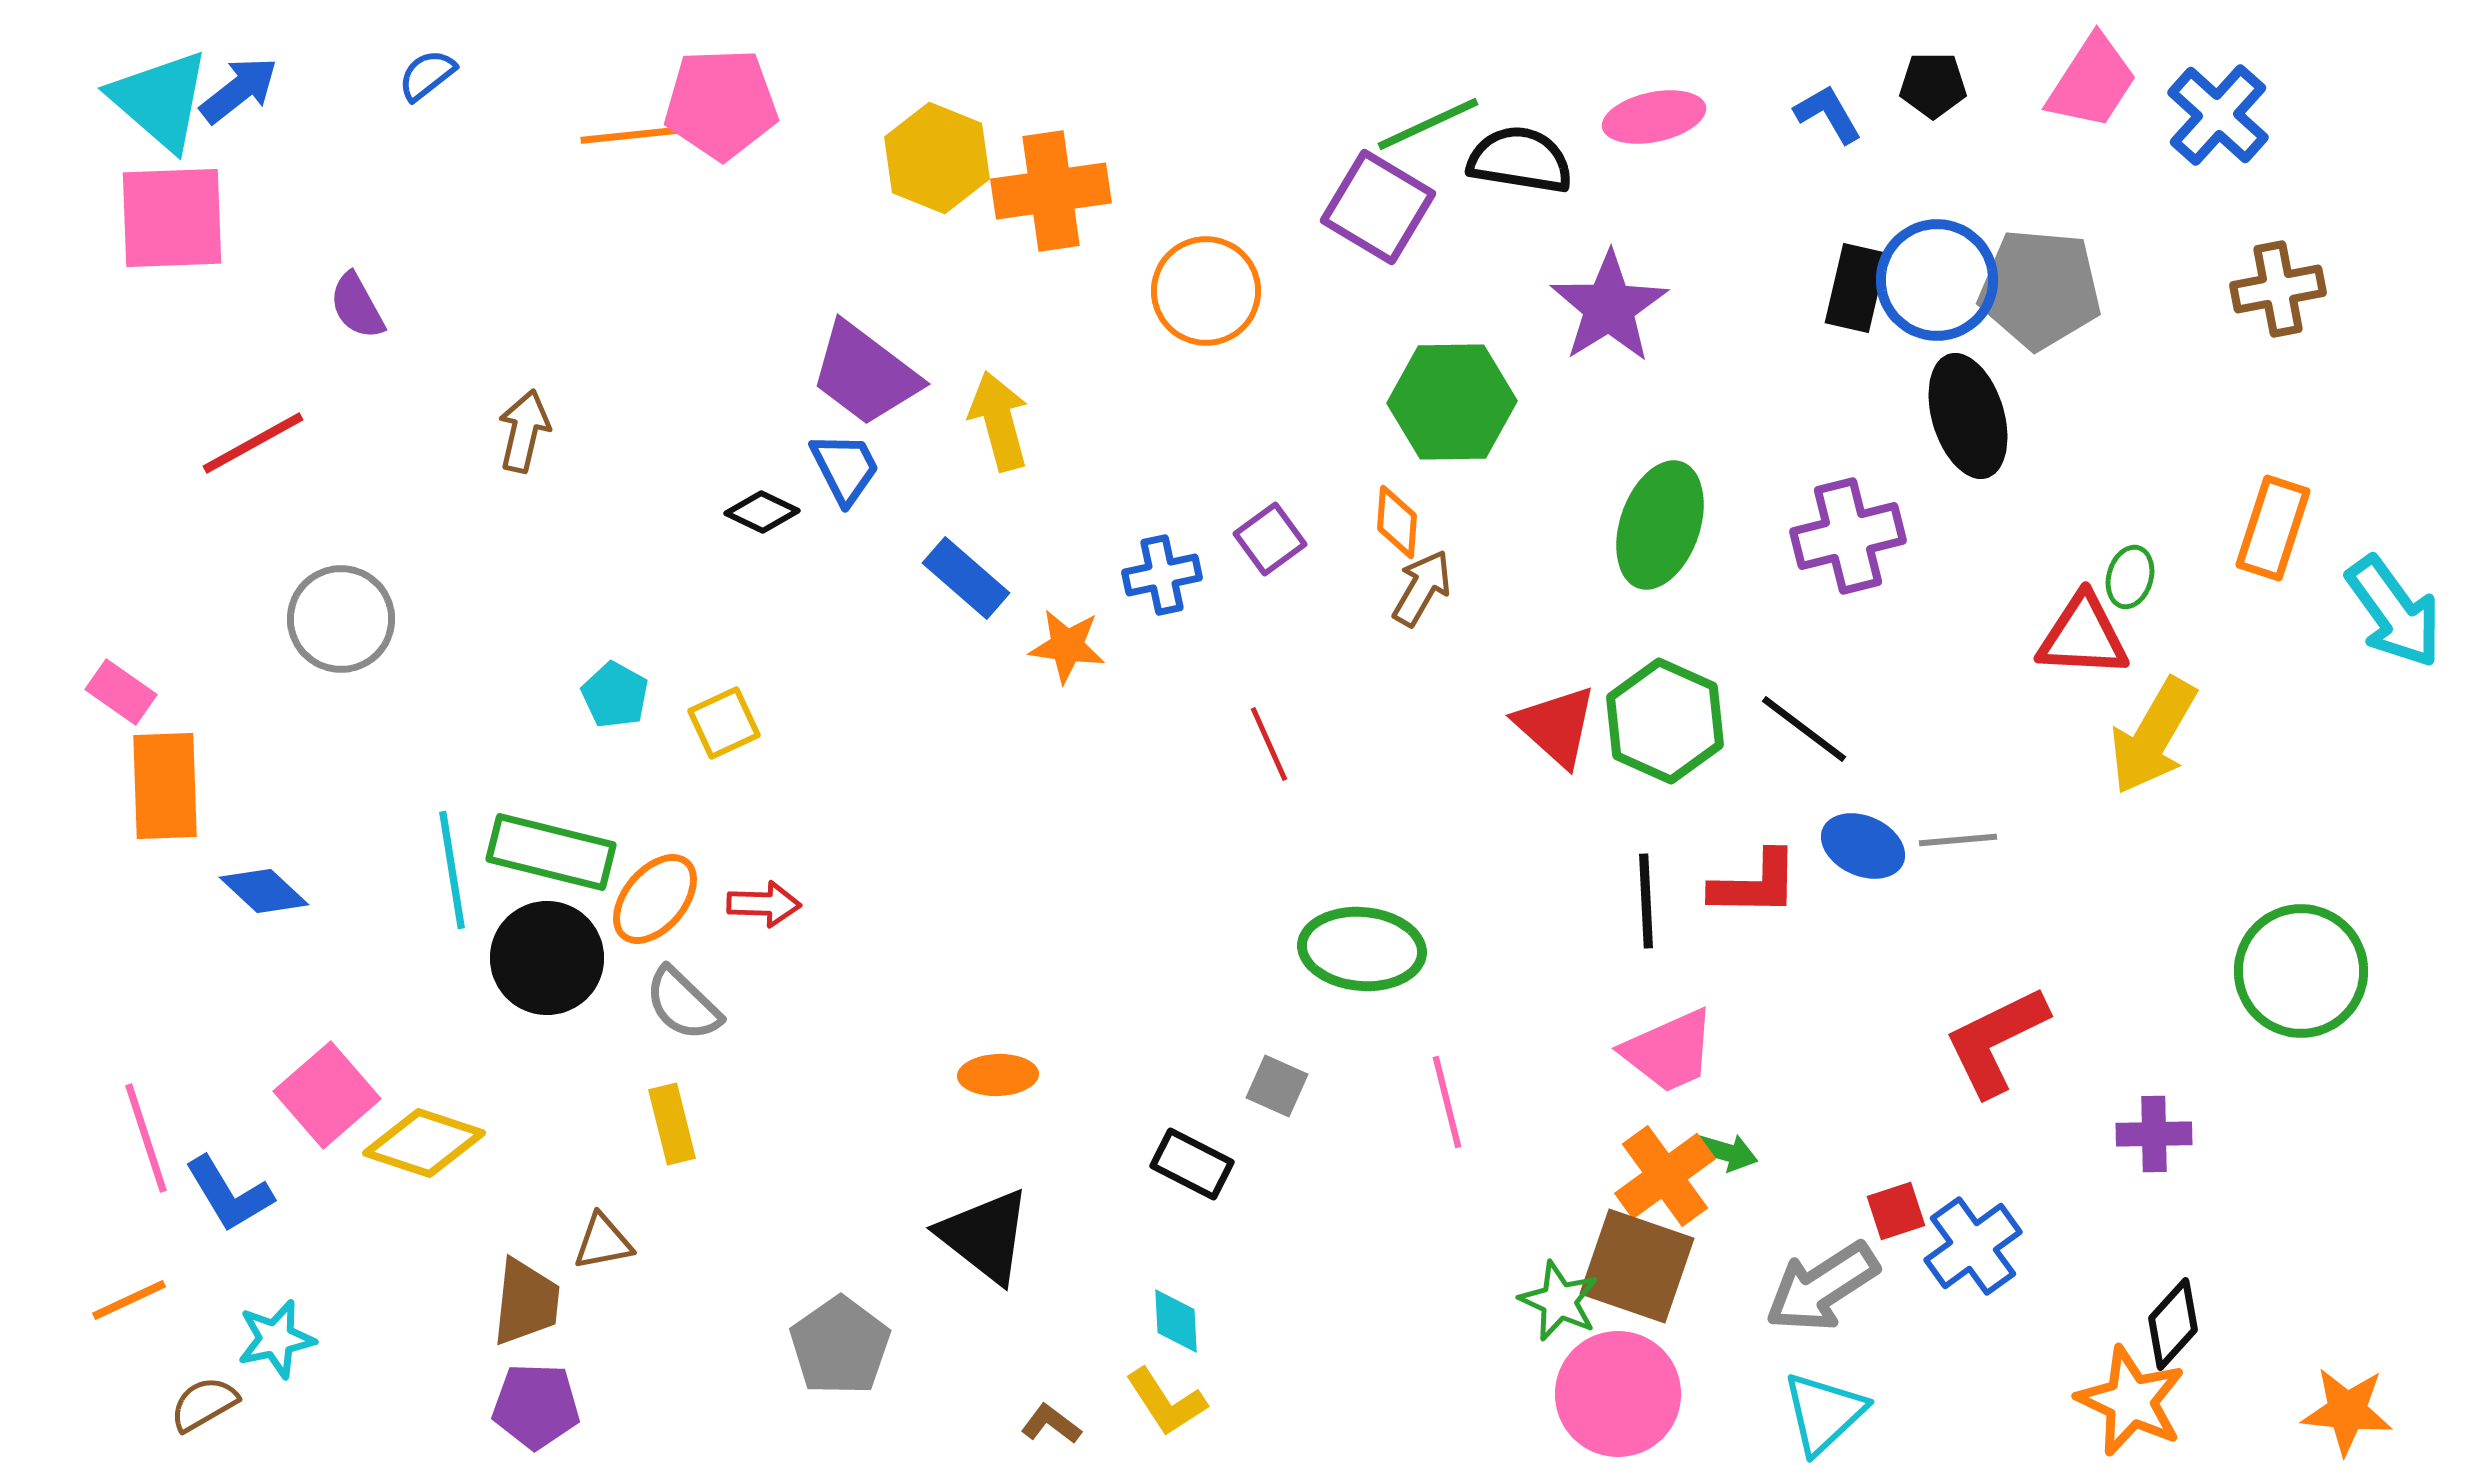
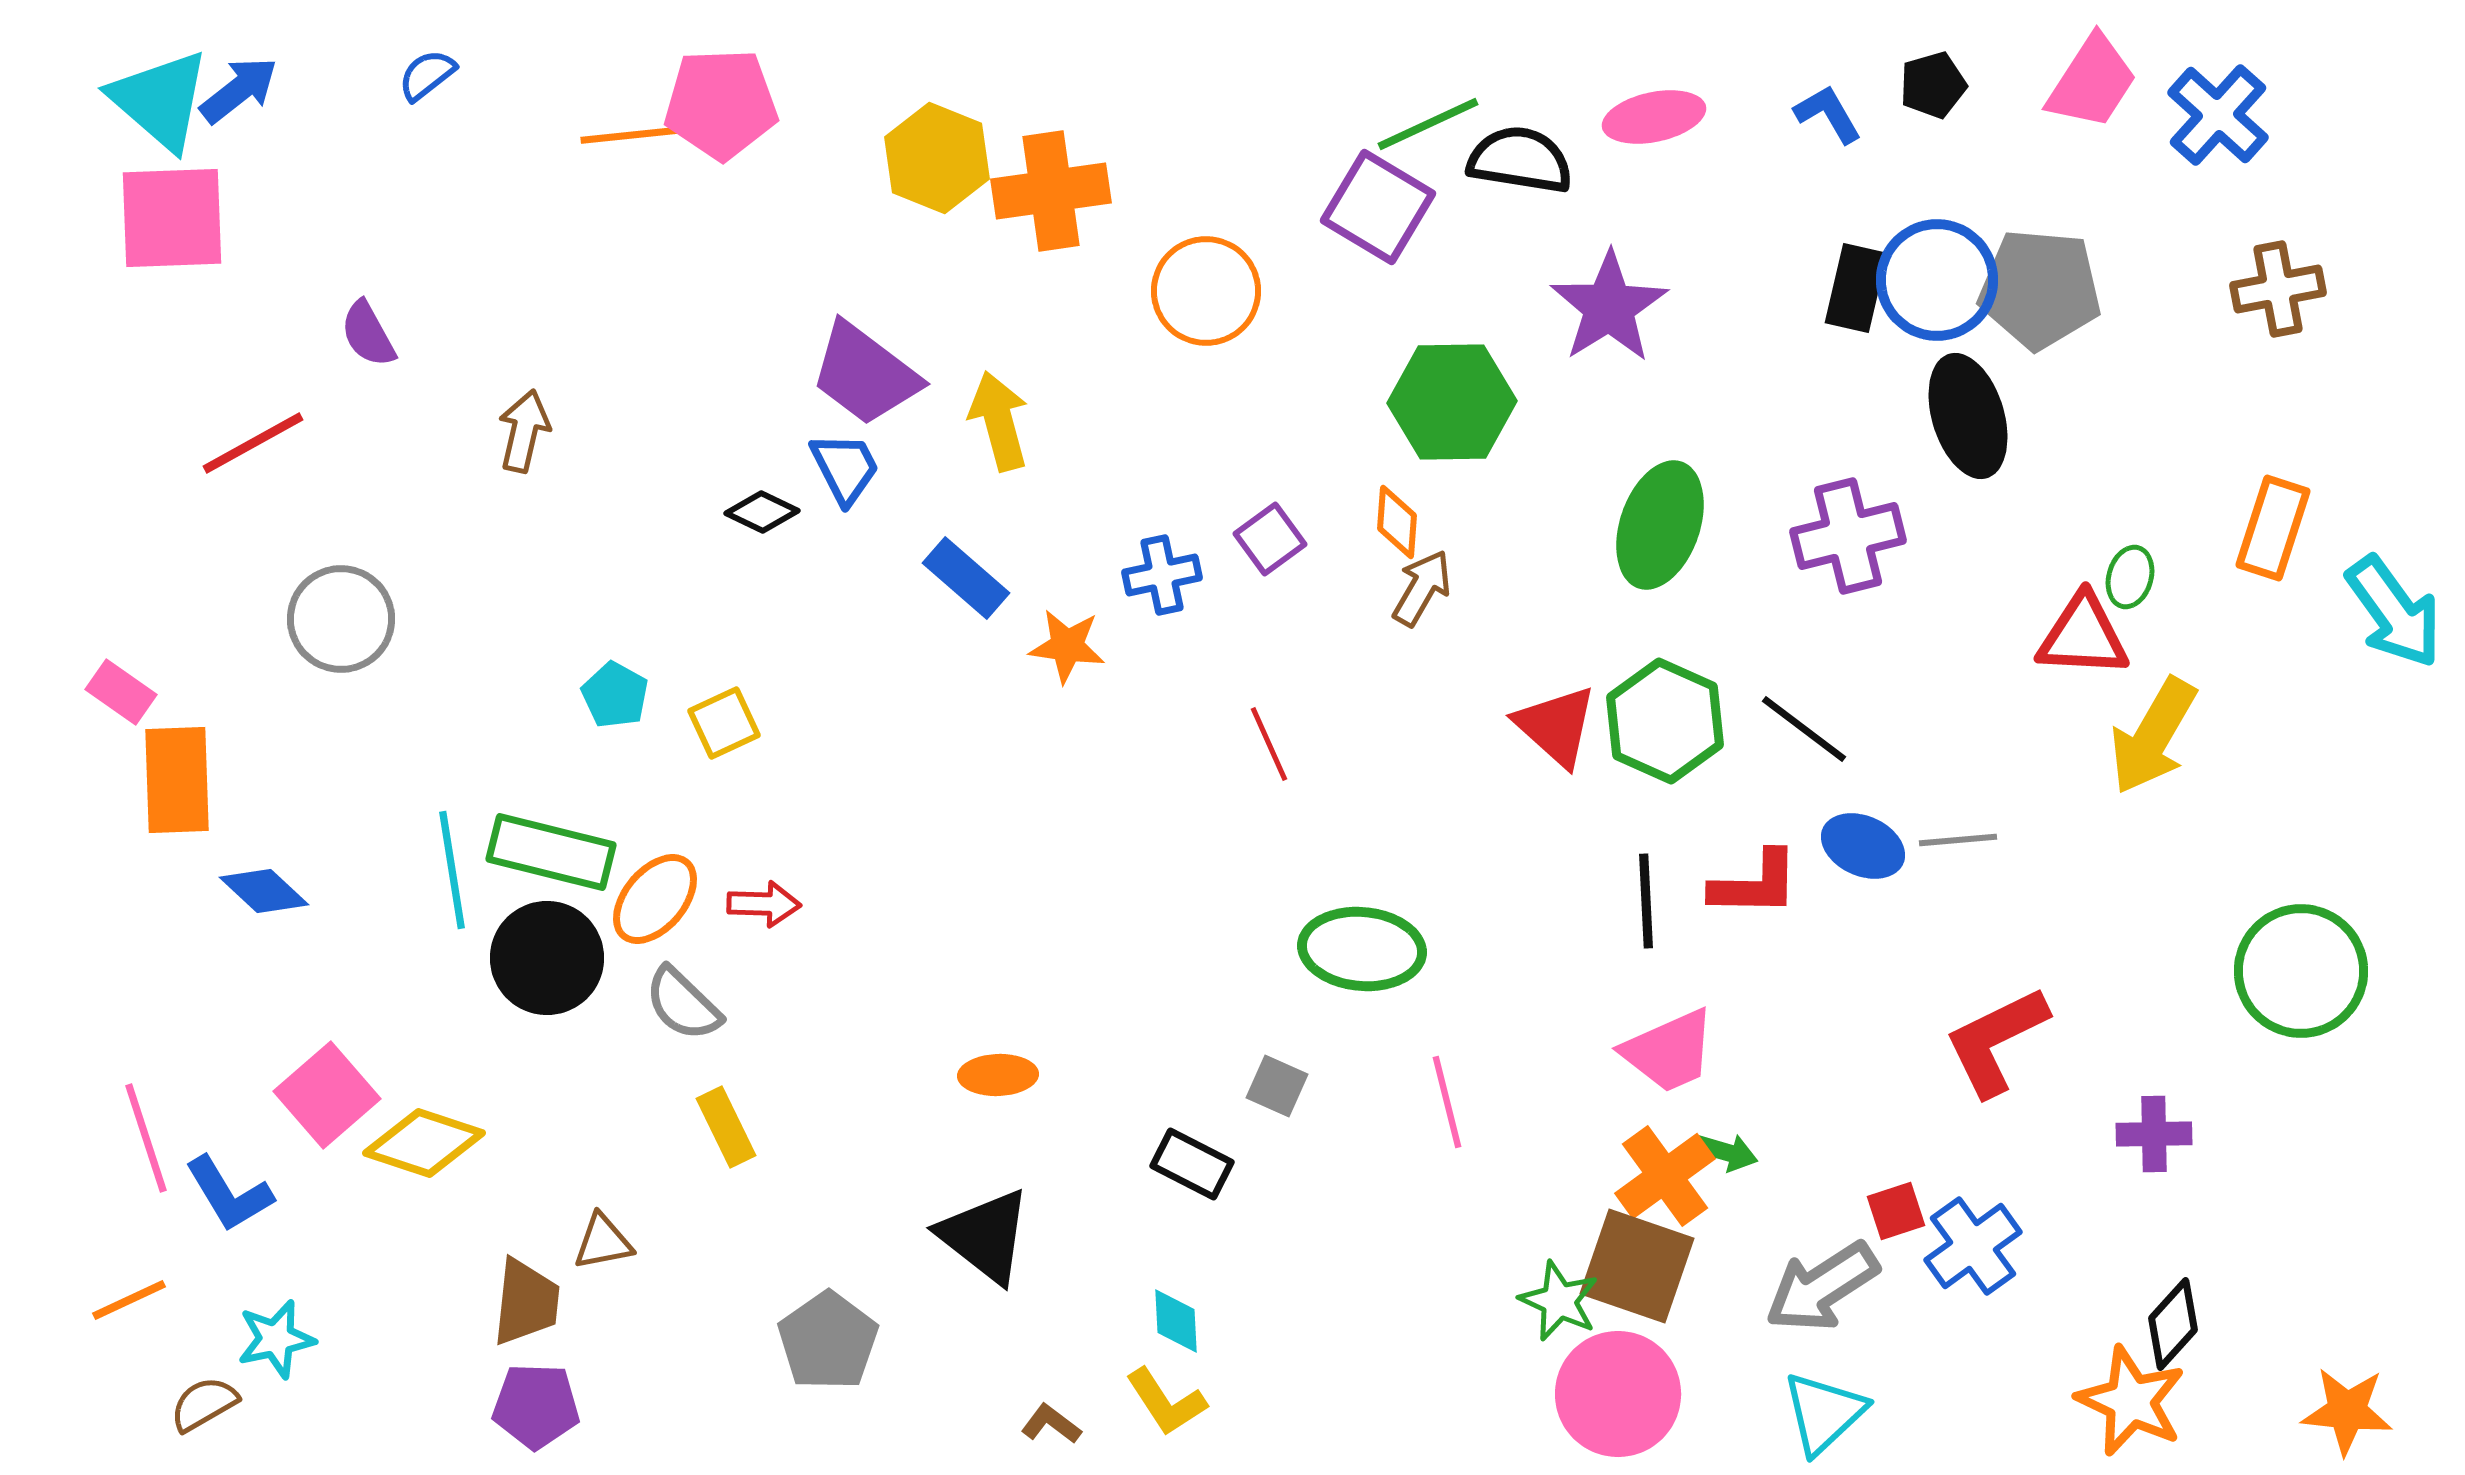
black pentagon at (1933, 85): rotated 16 degrees counterclockwise
purple semicircle at (357, 306): moved 11 px right, 28 px down
orange rectangle at (165, 786): moved 12 px right, 6 px up
yellow rectangle at (672, 1124): moved 54 px right, 3 px down; rotated 12 degrees counterclockwise
gray pentagon at (840, 1346): moved 12 px left, 5 px up
